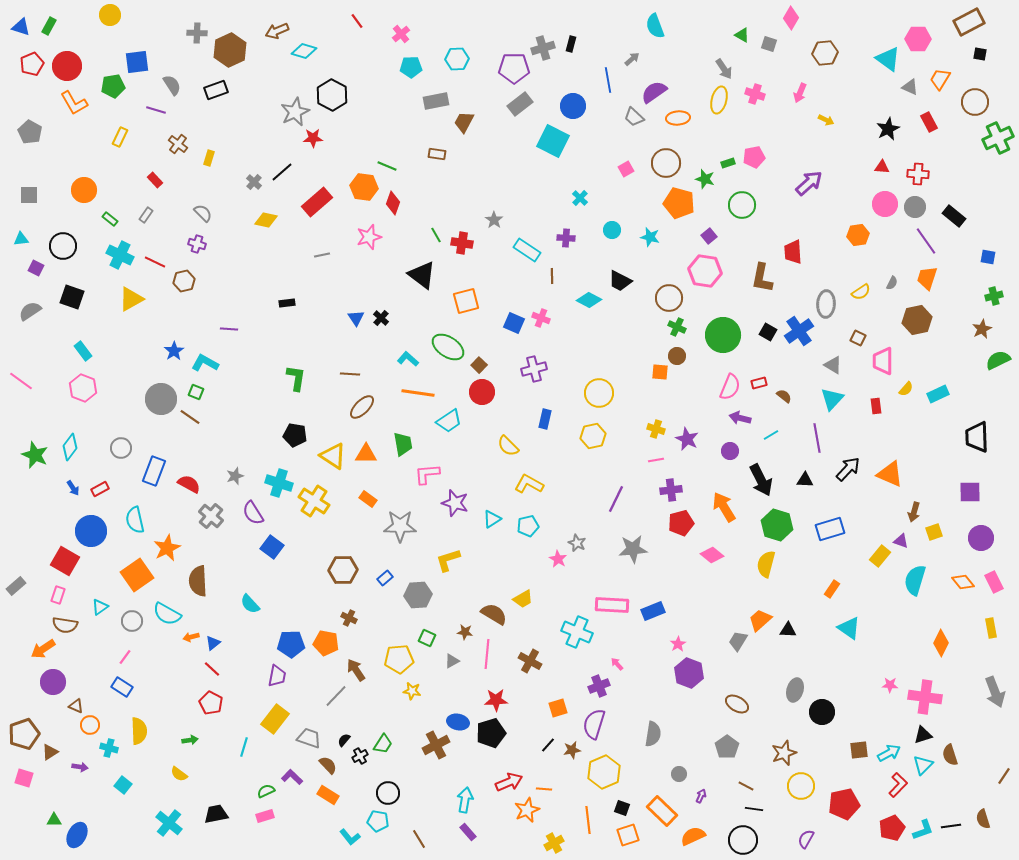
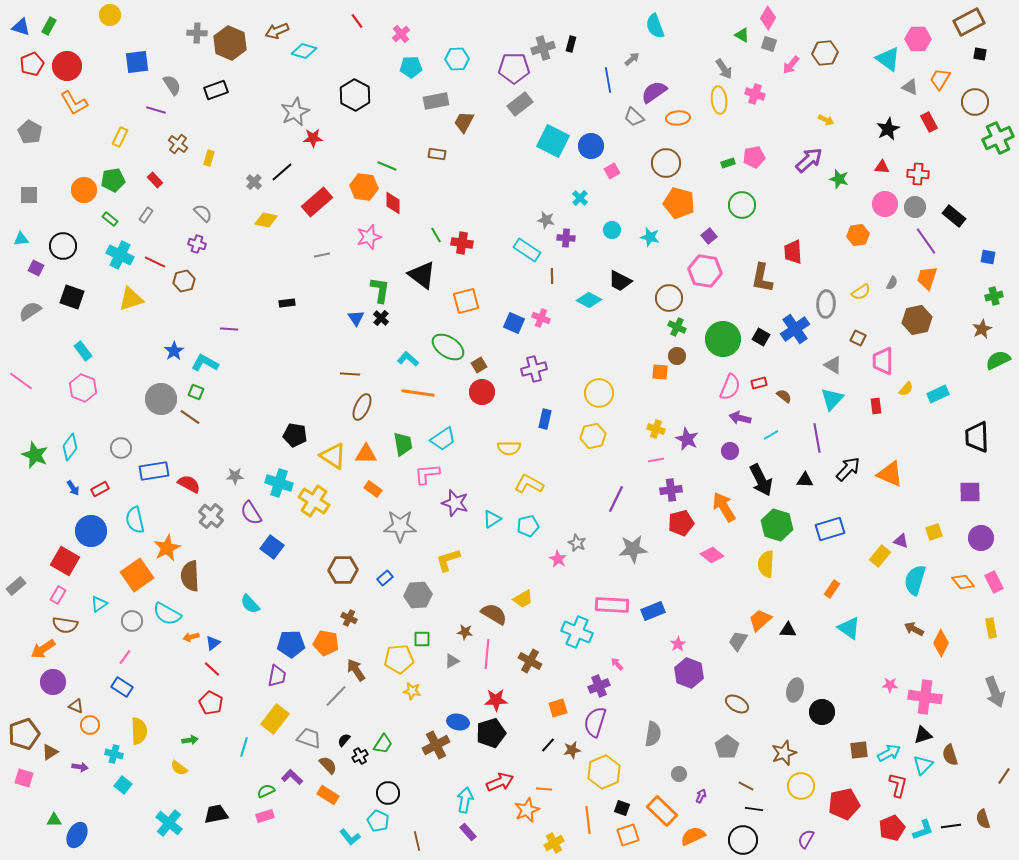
pink diamond at (791, 18): moved 23 px left
brown hexagon at (230, 50): moved 7 px up; rotated 12 degrees counterclockwise
green pentagon at (113, 86): moved 94 px down
pink arrow at (800, 93): moved 9 px left, 28 px up; rotated 18 degrees clockwise
black hexagon at (332, 95): moved 23 px right
yellow ellipse at (719, 100): rotated 20 degrees counterclockwise
blue circle at (573, 106): moved 18 px right, 40 px down
pink square at (626, 169): moved 14 px left, 2 px down
green star at (705, 179): moved 134 px right
purple arrow at (809, 183): moved 23 px up
red diamond at (393, 203): rotated 20 degrees counterclockwise
gray star at (494, 220): moved 52 px right; rotated 24 degrees counterclockwise
yellow triangle at (131, 299): rotated 12 degrees clockwise
blue cross at (799, 331): moved 4 px left, 2 px up
black square at (768, 332): moved 7 px left, 5 px down
green circle at (723, 335): moved 4 px down
brown square at (479, 365): rotated 14 degrees clockwise
green L-shape at (296, 378): moved 84 px right, 88 px up
brown ellipse at (362, 407): rotated 20 degrees counterclockwise
cyan trapezoid at (449, 421): moved 6 px left, 18 px down
yellow semicircle at (508, 446): moved 1 px right, 2 px down; rotated 45 degrees counterclockwise
blue rectangle at (154, 471): rotated 60 degrees clockwise
gray star at (235, 476): rotated 18 degrees clockwise
orange rectangle at (368, 499): moved 5 px right, 10 px up
brown arrow at (914, 512): moved 117 px down; rotated 102 degrees clockwise
purple semicircle at (253, 513): moved 2 px left
yellow semicircle at (766, 564): rotated 12 degrees counterclockwise
brown semicircle at (198, 581): moved 8 px left, 5 px up
pink rectangle at (58, 595): rotated 12 degrees clockwise
cyan triangle at (100, 607): moved 1 px left, 3 px up
green square at (427, 638): moved 5 px left, 1 px down; rotated 24 degrees counterclockwise
purple semicircle at (594, 724): moved 1 px right, 2 px up
cyan cross at (109, 748): moved 5 px right, 6 px down
yellow semicircle at (179, 774): moved 6 px up
red arrow at (509, 782): moved 9 px left
red L-shape at (898, 785): rotated 30 degrees counterclockwise
cyan pentagon at (378, 821): rotated 15 degrees clockwise
brown line at (419, 839): moved 2 px left, 2 px down; rotated 18 degrees clockwise
